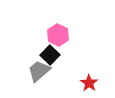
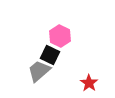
pink hexagon: moved 2 px right, 1 px down
black square: rotated 18 degrees counterclockwise
